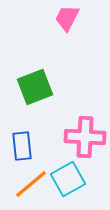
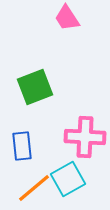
pink trapezoid: rotated 60 degrees counterclockwise
orange line: moved 3 px right, 4 px down
